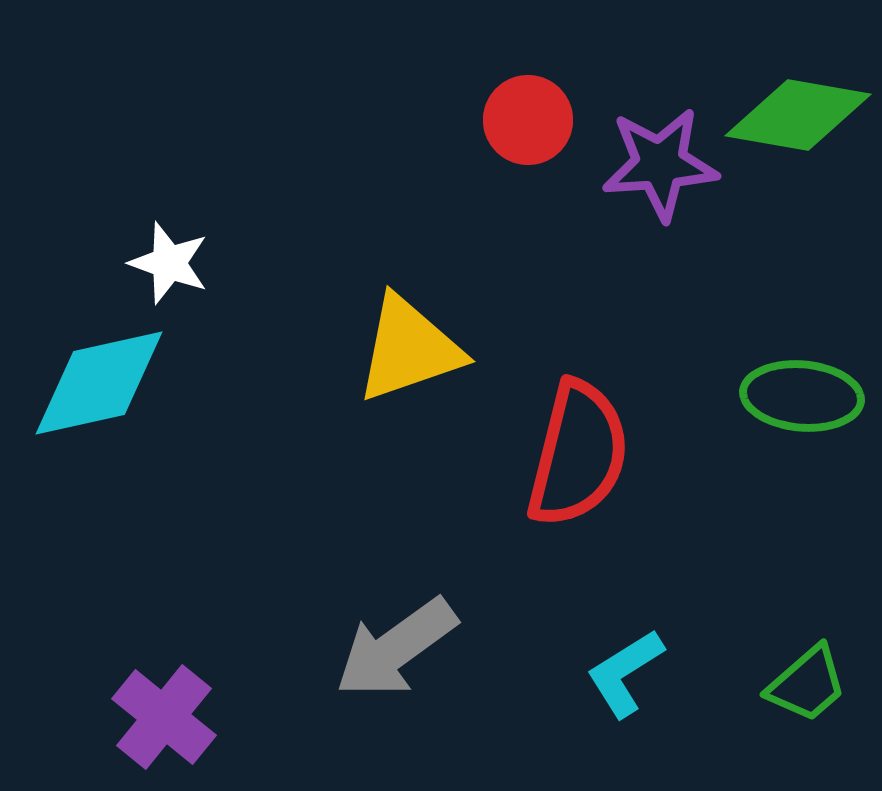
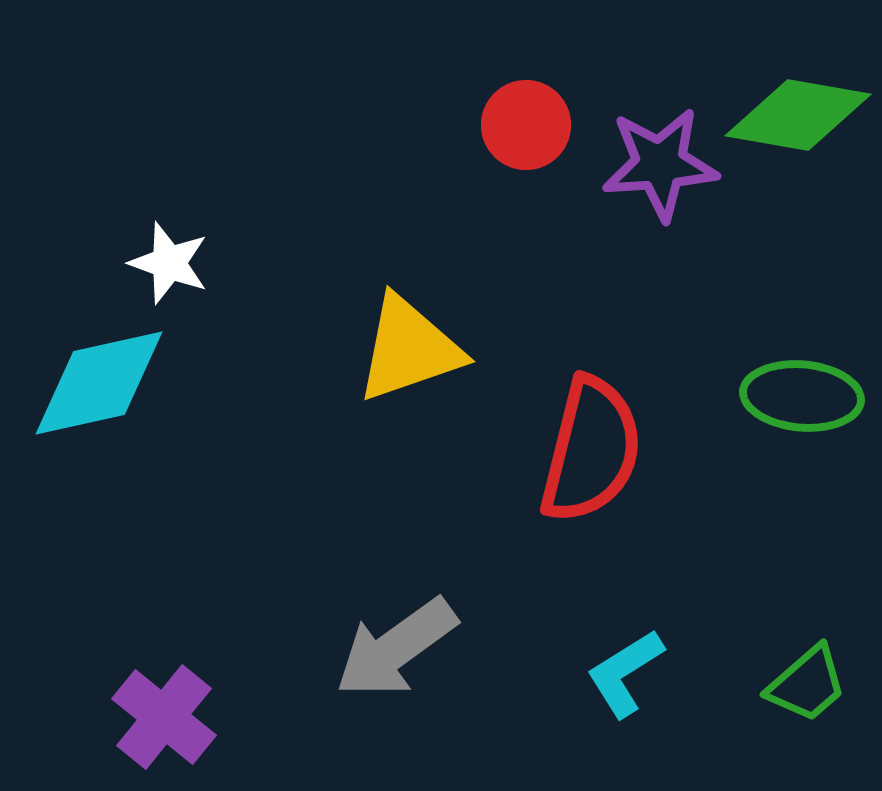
red circle: moved 2 px left, 5 px down
red semicircle: moved 13 px right, 4 px up
